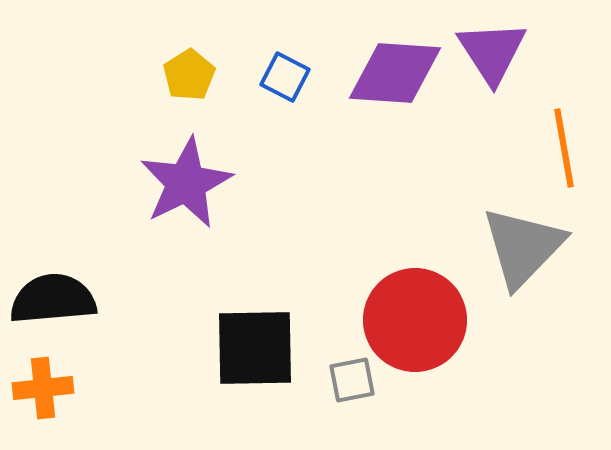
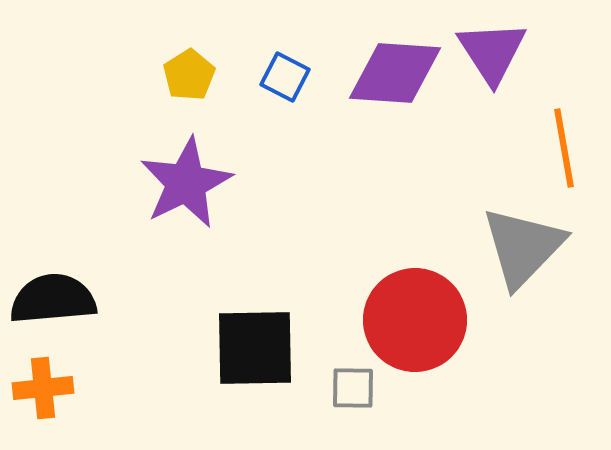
gray square: moved 1 px right, 8 px down; rotated 12 degrees clockwise
